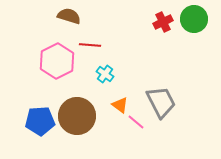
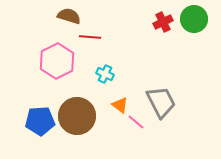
red line: moved 8 px up
cyan cross: rotated 12 degrees counterclockwise
